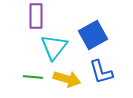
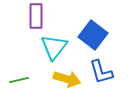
blue square: rotated 24 degrees counterclockwise
green line: moved 14 px left, 3 px down; rotated 18 degrees counterclockwise
